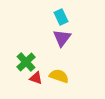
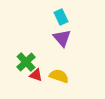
purple triangle: rotated 18 degrees counterclockwise
red triangle: moved 3 px up
